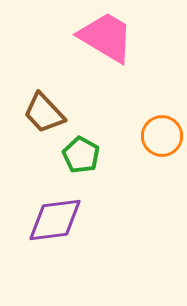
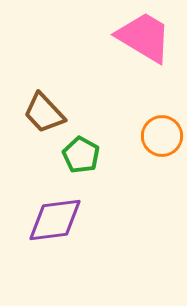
pink trapezoid: moved 38 px right
